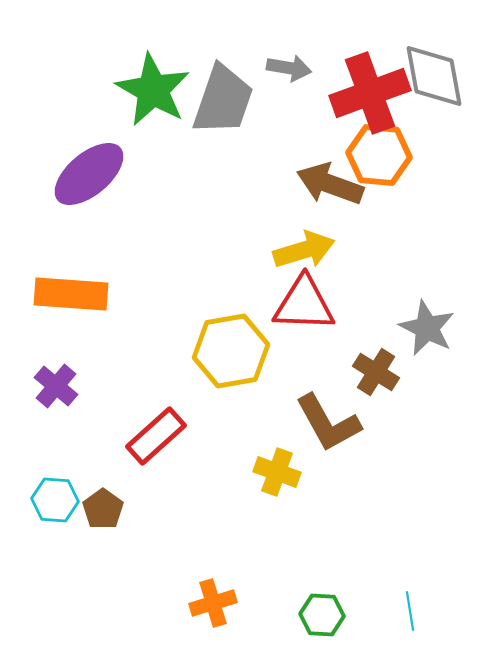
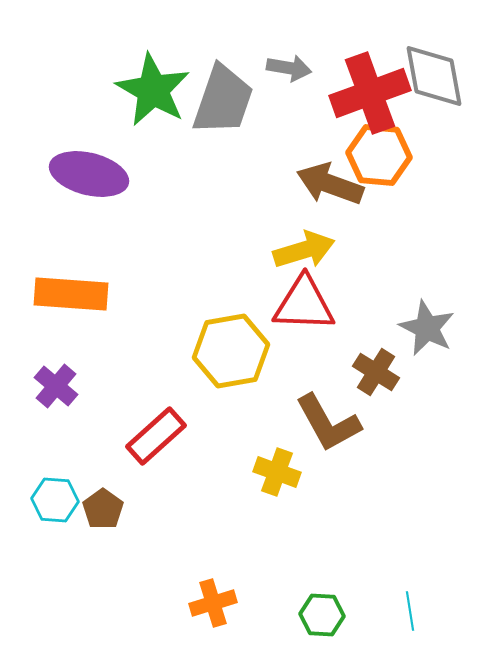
purple ellipse: rotated 54 degrees clockwise
